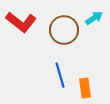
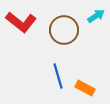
cyan arrow: moved 2 px right, 2 px up
blue line: moved 2 px left, 1 px down
orange rectangle: rotated 54 degrees counterclockwise
